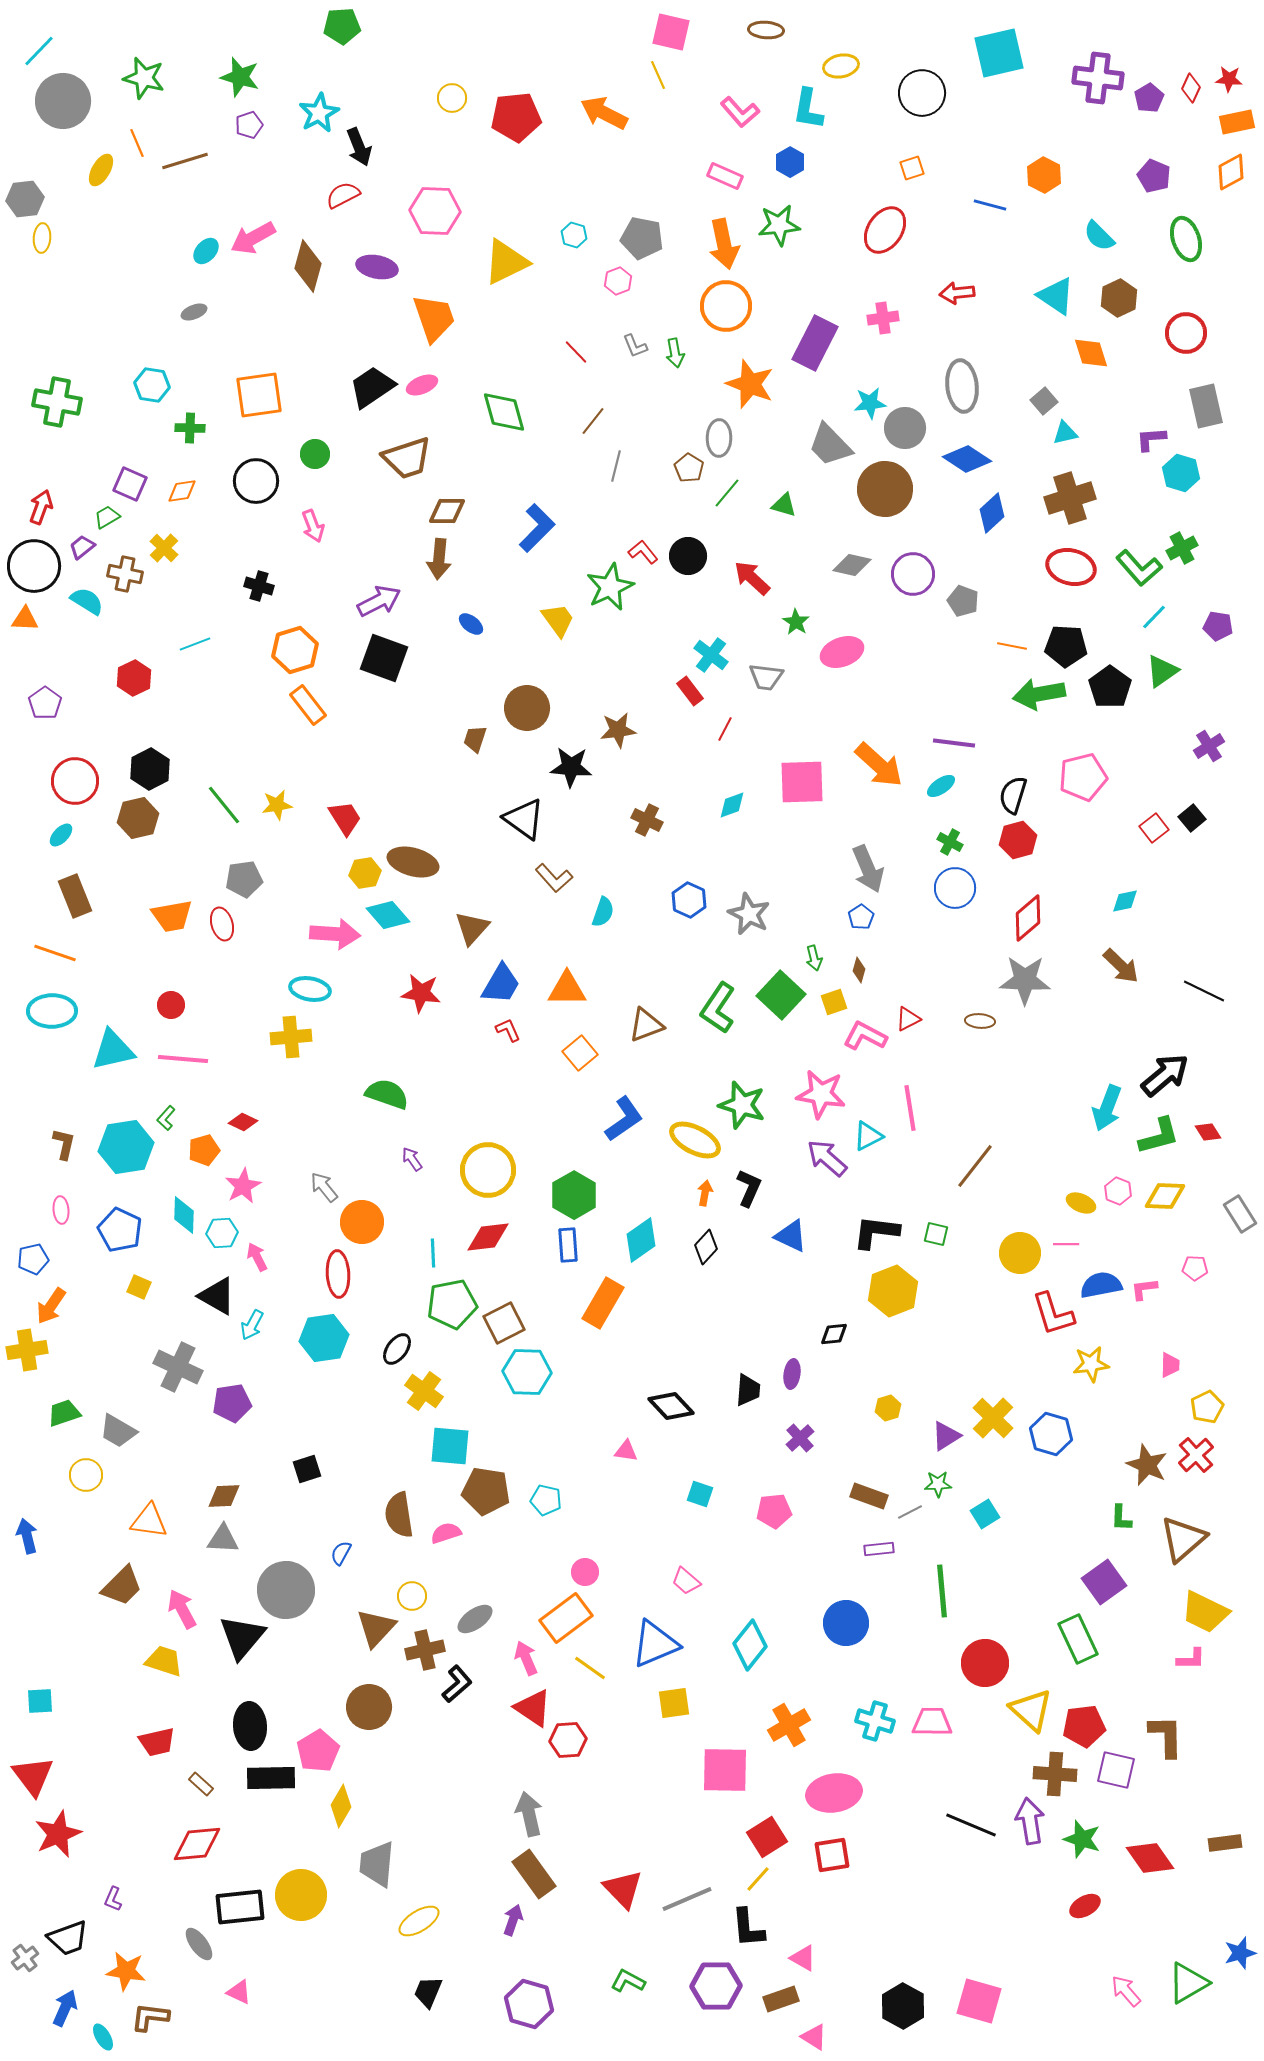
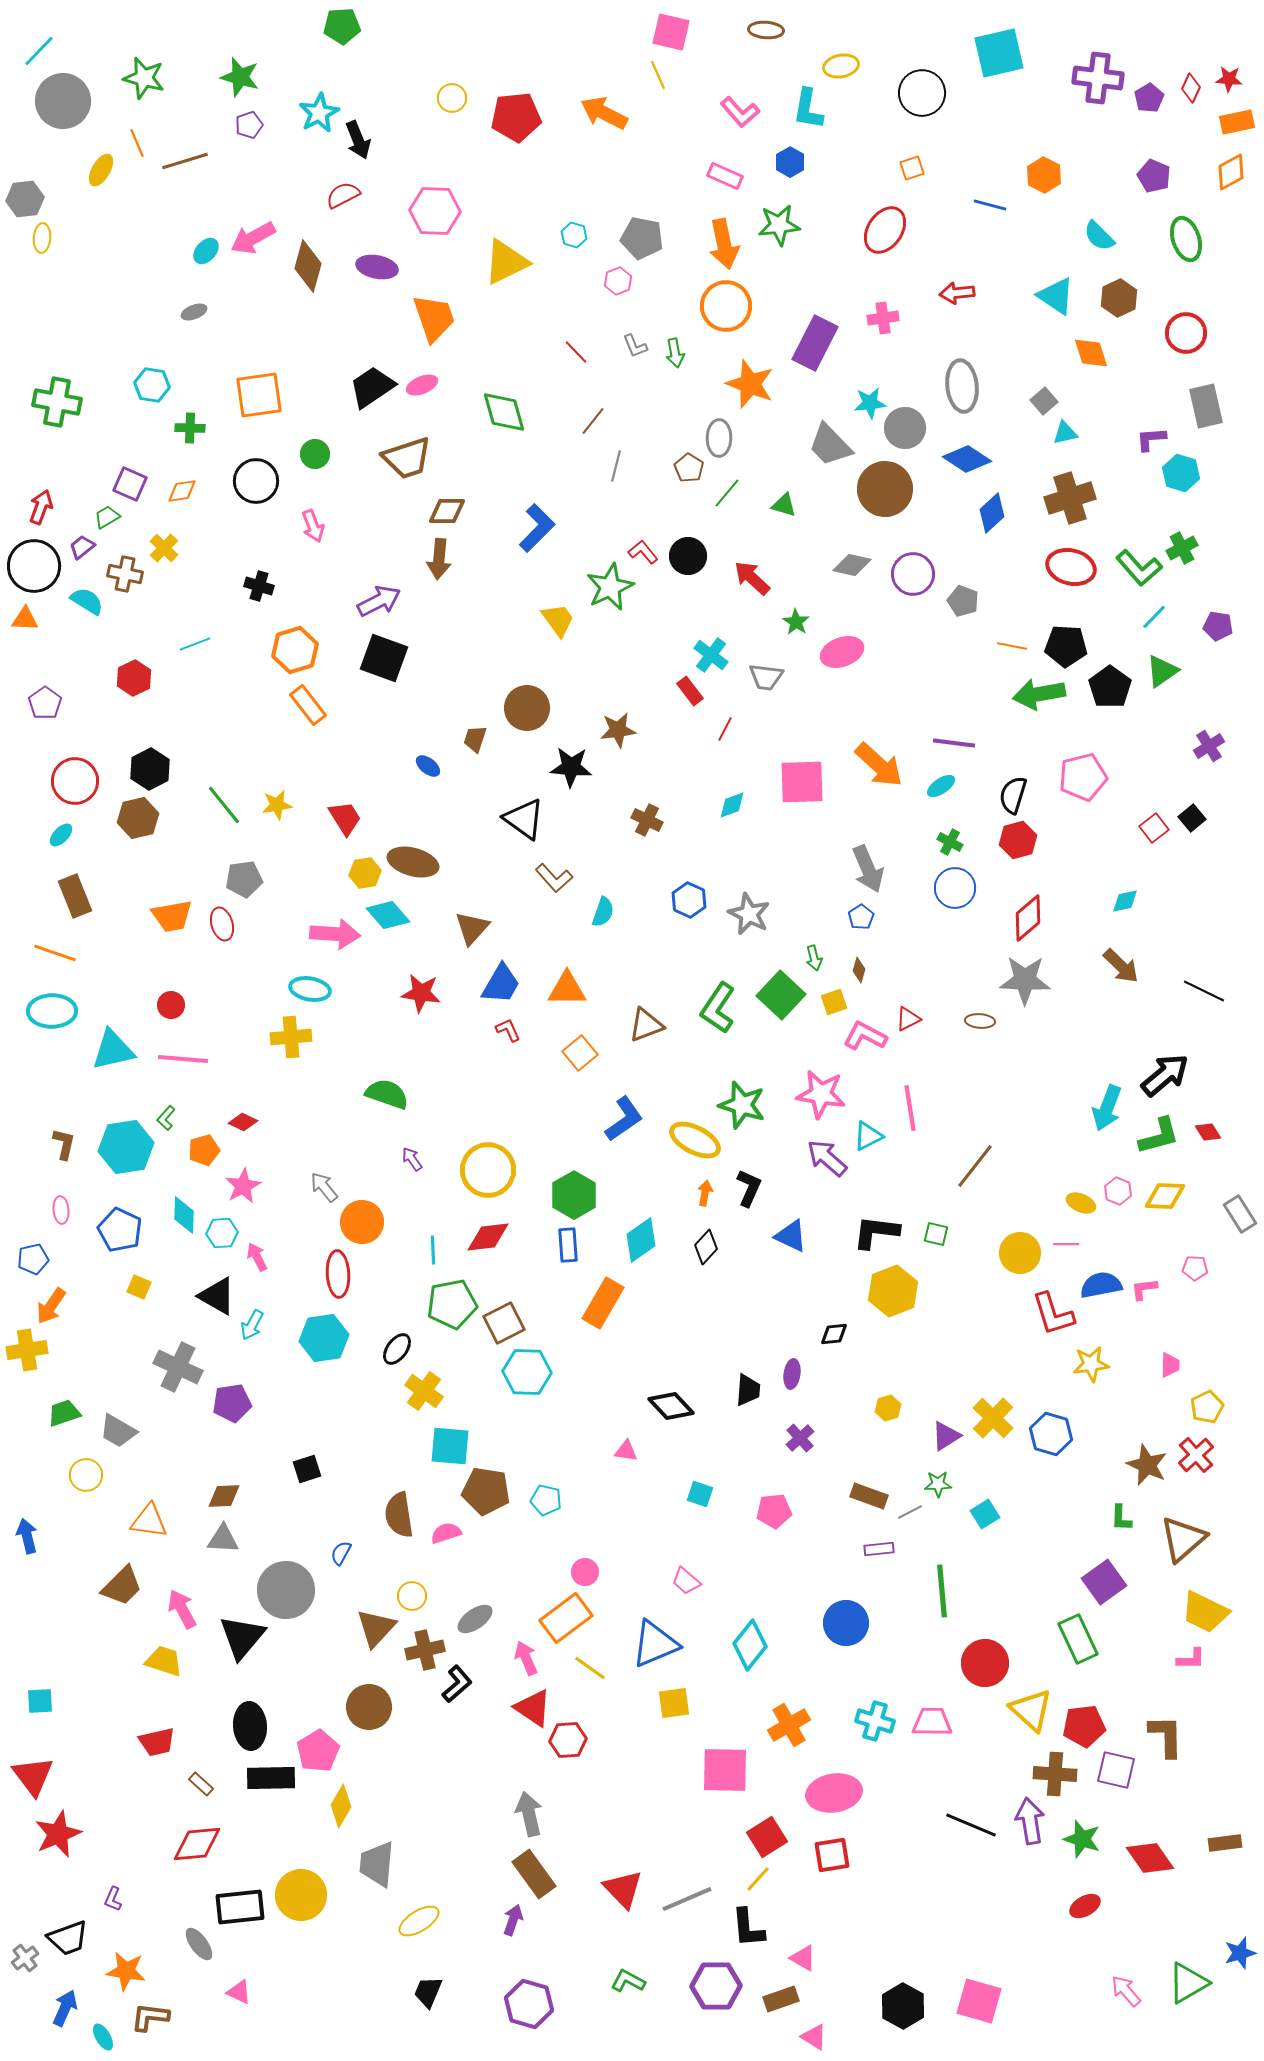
black arrow at (359, 147): moved 1 px left, 7 px up
blue ellipse at (471, 624): moved 43 px left, 142 px down
cyan line at (433, 1253): moved 3 px up
